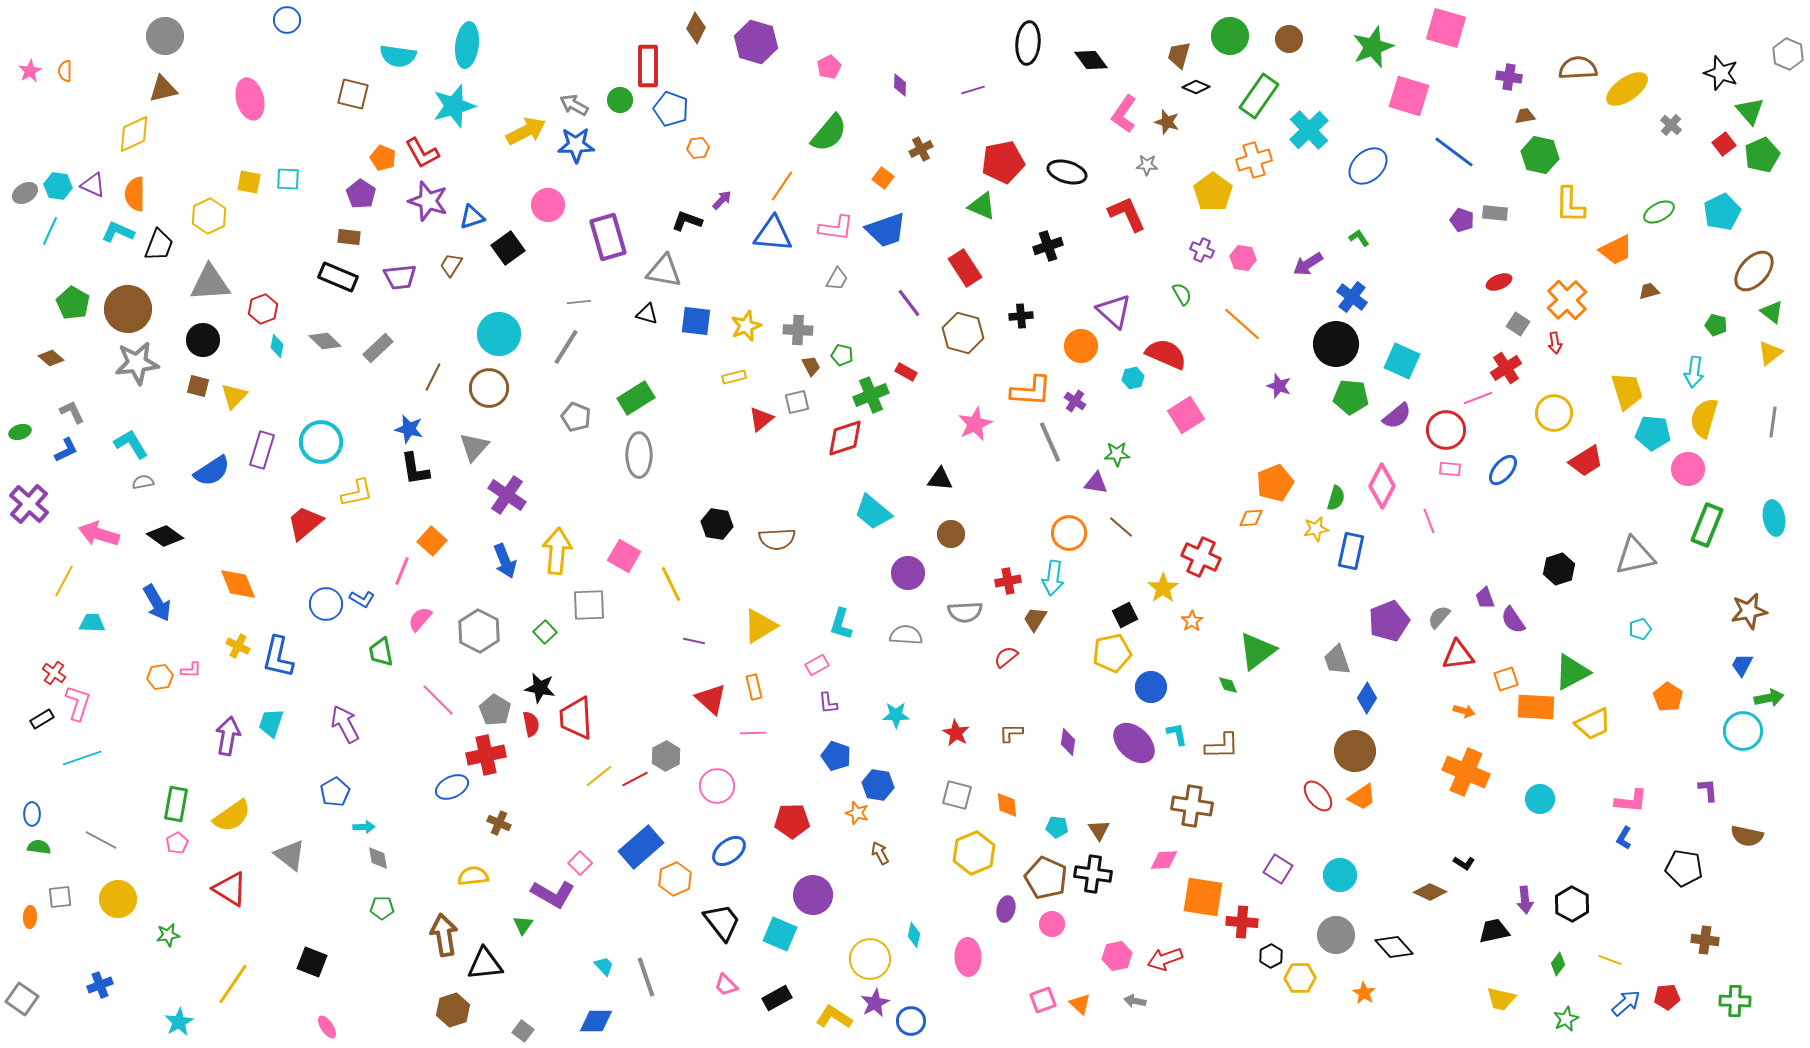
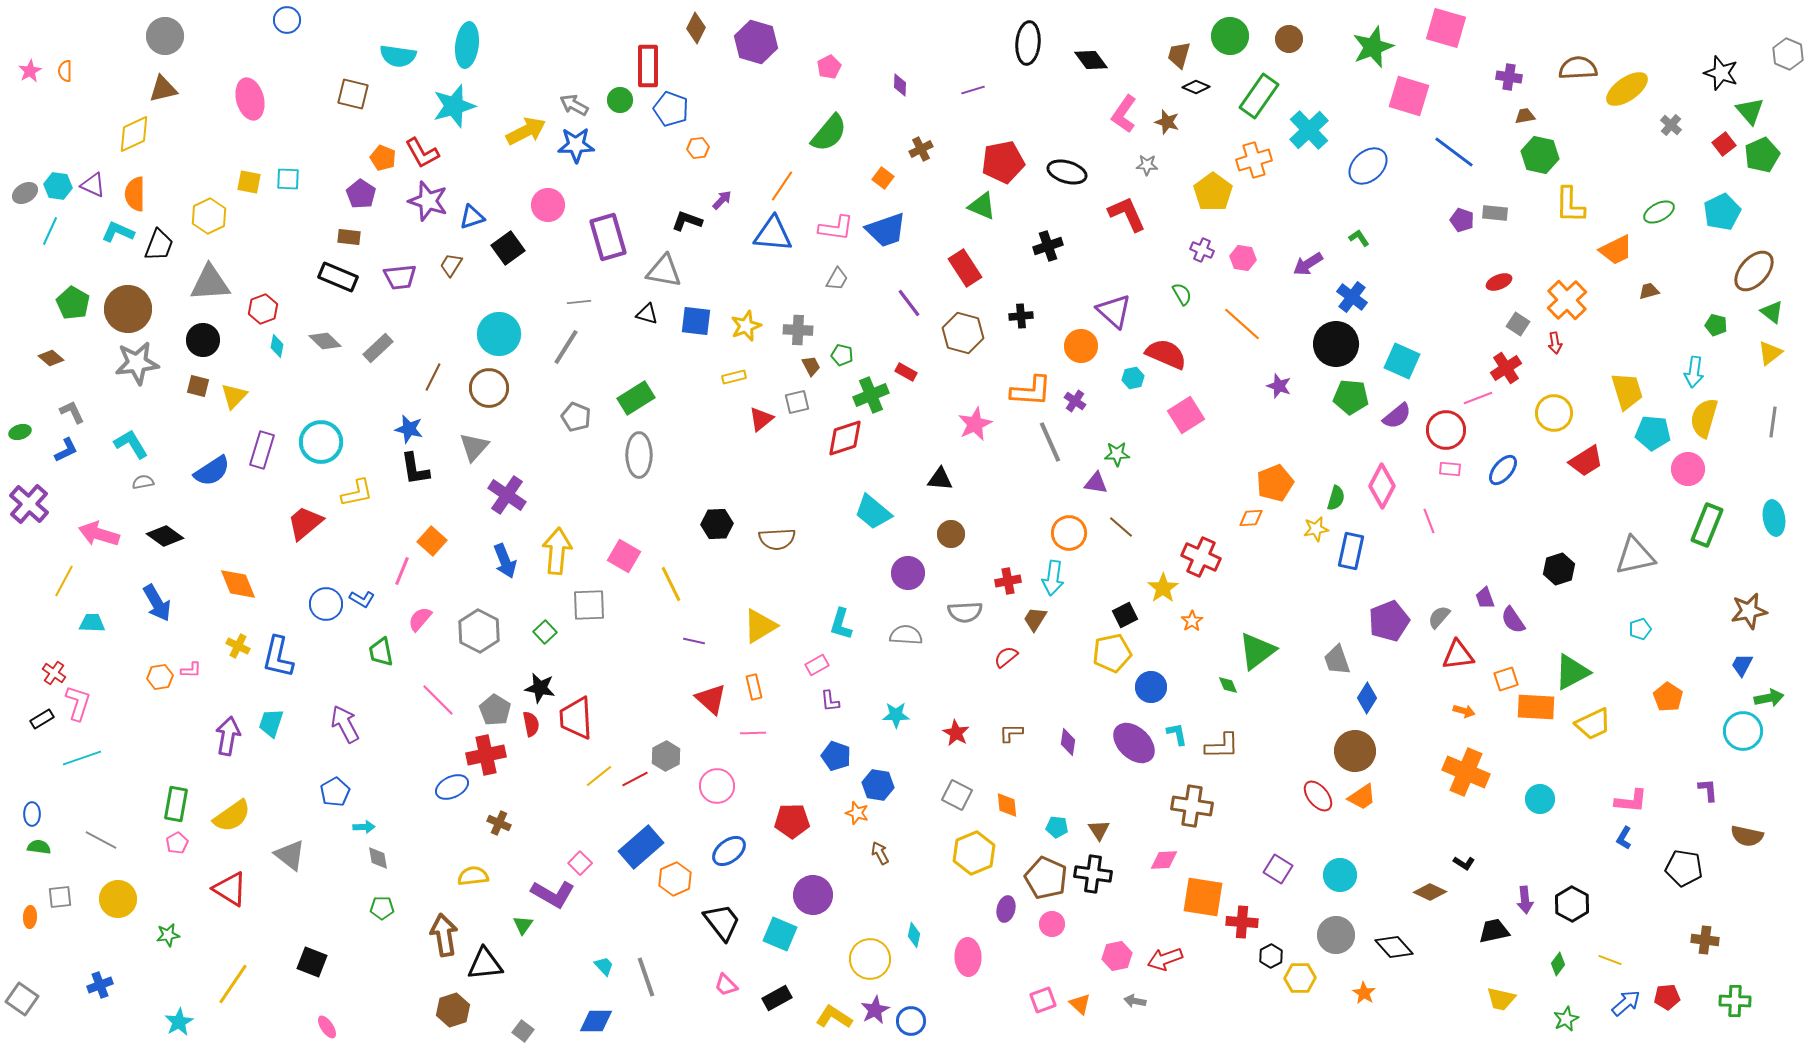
black hexagon at (717, 524): rotated 12 degrees counterclockwise
purple L-shape at (828, 703): moved 2 px right, 2 px up
gray square at (957, 795): rotated 12 degrees clockwise
purple star at (875, 1003): moved 7 px down
